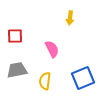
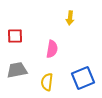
pink semicircle: rotated 36 degrees clockwise
yellow semicircle: moved 2 px right, 1 px down
